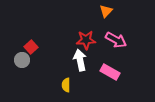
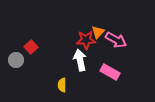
orange triangle: moved 8 px left, 21 px down
gray circle: moved 6 px left
yellow semicircle: moved 4 px left
